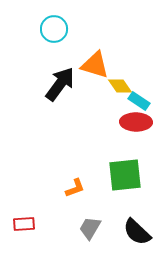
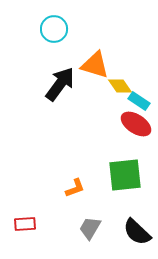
red ellipse: moved 2 px down; rotated 32 degrees clockwise
red rectangle: moved 1 px right
